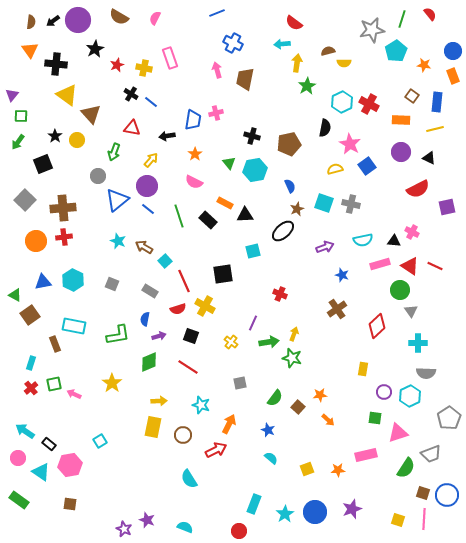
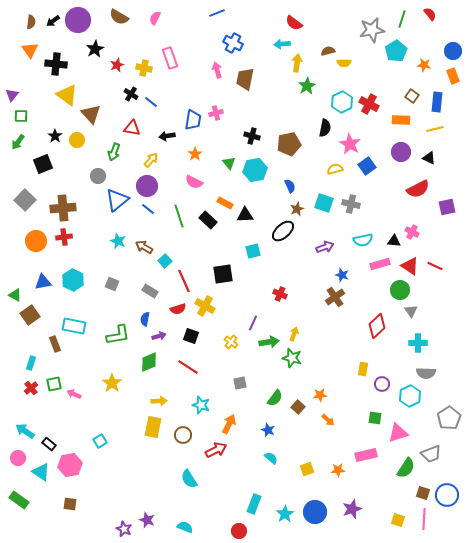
brown cross at (337, 309): moved 2 px left, 12 px up
purple circle at (384, 392): moved 2 px left, 8 px up
